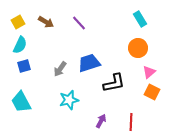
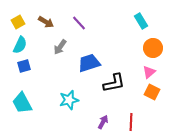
cyan rectangle: moved 1 px right, 2 px down
orange circle: moved 15 px right
gray arrow: moved 22 px up
cyan trapezoid: moved 1 px right, 1 px down
purple arrow: moved 2 px right, 1 px down
